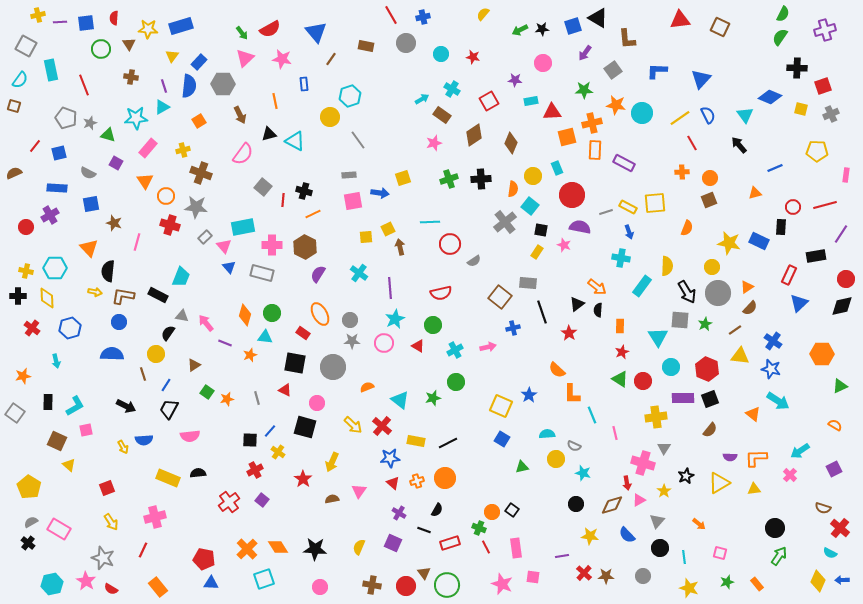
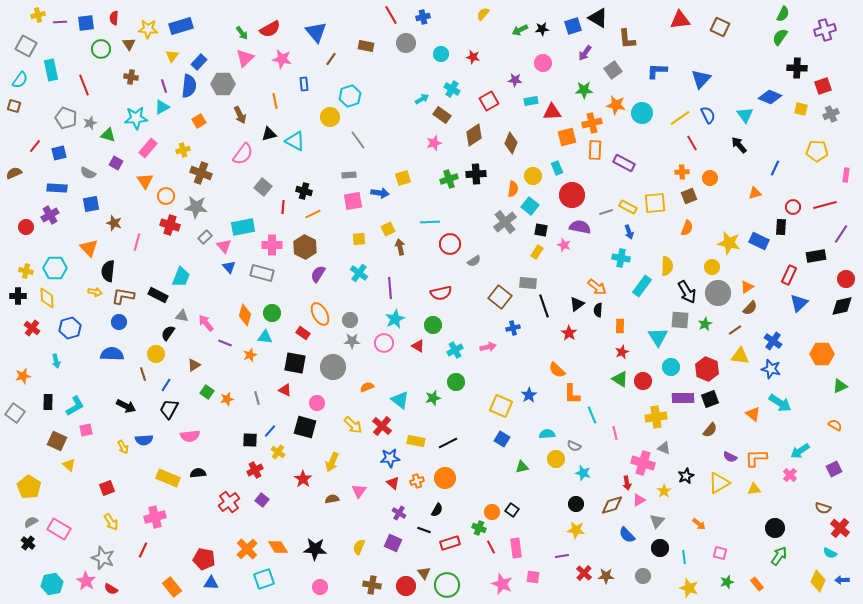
blue line at (775, 168): rotated 42 degrees counterclockwise
black cross at (481, 179): moved 5 px left, 5 px up
red line at (283, 200): moved 7 px down
brown square at (709, 200): moved 20 px left, 4 px up
yellow square at (366, 237): moved 7 px left, 2 px down
black line at (542, 312): moved 2 px right, 6 px up
cyan arrow at (778, 401): moved 2 px right, 2 px down
gray triangle at (664, 448): rotated 40 degrees counterclockwise
purple semicircle at (730, 457): rotated 24 degrees clockwise
yellow star at (590, 536): moved 14 px left, 6 px up
red line at (486, 547): moved 5 px right
orange rectangle at (158, 587): moved 14 px right
